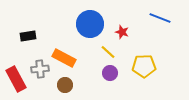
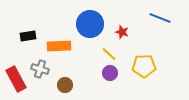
yellow line: moved 1 px right, 2 px down
orange rectangle: moved 5 px left, 12 px up; rotated 30 degrees counterclockwise
gray cross: rotated 24 degrees clockwise
